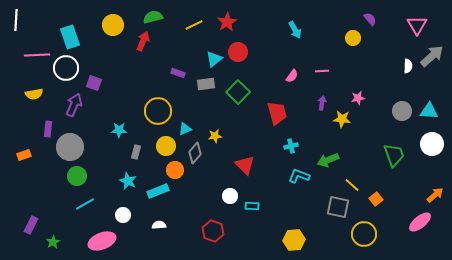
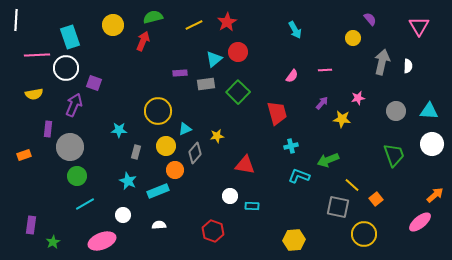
pink triangle at (417, 25): moved 2 px right, 1 px down
gray arrow at (432, 56): moved 50 px left, 6 px down; rotated 35 degrees counterclockwise
pink line at (322, 71): moved 3 px right, 1 px up
purple rectangle at (178, 73): moved 2 px right; rotated 24 degrees counterclockwise
purple arrow at (322, 103): rotated 32 degrees clockwise
gray circle at (402, 111): moved 6 px left
yellow star at (215, 136): moved 2 px right
red triangle at (245, 165): rotated 35 degrees counterclockwise
purple rectangle at (31, 225): rotated 18 degrees counterclockwise
